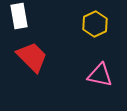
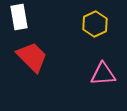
white rectangle: moved 1 px down
pink triangle: moved 3 px right, 1 px up; rotated 16 degrees counterclockwise
